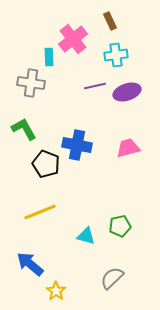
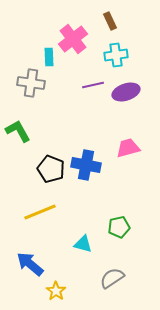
purple line: moved 2 px left, 1 px up
purple ellipse: moved 1 px left
green L-shape: moved 6 px left, 2 px down
blue cross: moved 9 px right, 20 px down
black pentagon: moved 5 px right, 5 px down
green pentagon: moved 1 px left, 1 px down
cyan triangle: moved 3 px left, 8 px down
gray semicircle: rotated 10 degrees clockwise
